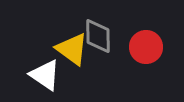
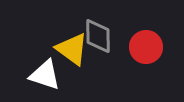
white triangle: rotated 16 degrees counterclockwise
